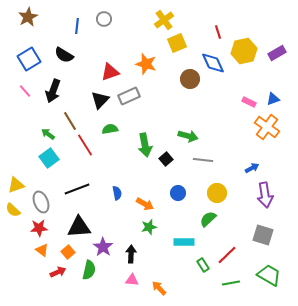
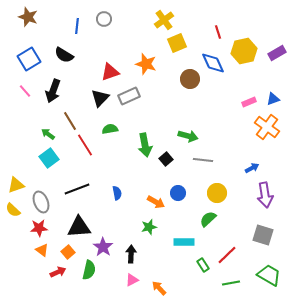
brown star at (28, 17): rotated 24 degrees counterclockwise
black triangle at (100, 100): moved 2 px up
pink rectangle at (249, 102): rotated 48 degrees counterclockwise
orange arrow at (145, 204): moved 11 px right, 2 px up
pink triangle at (132, 280): rotated 32 degrees counterclockwise
